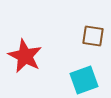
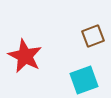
brown square: rotated 30 degrees counterclockwise
